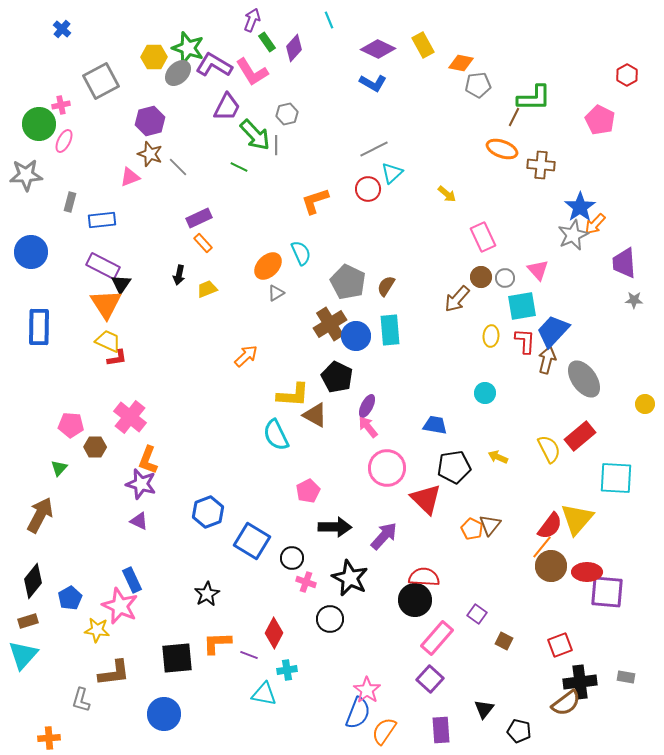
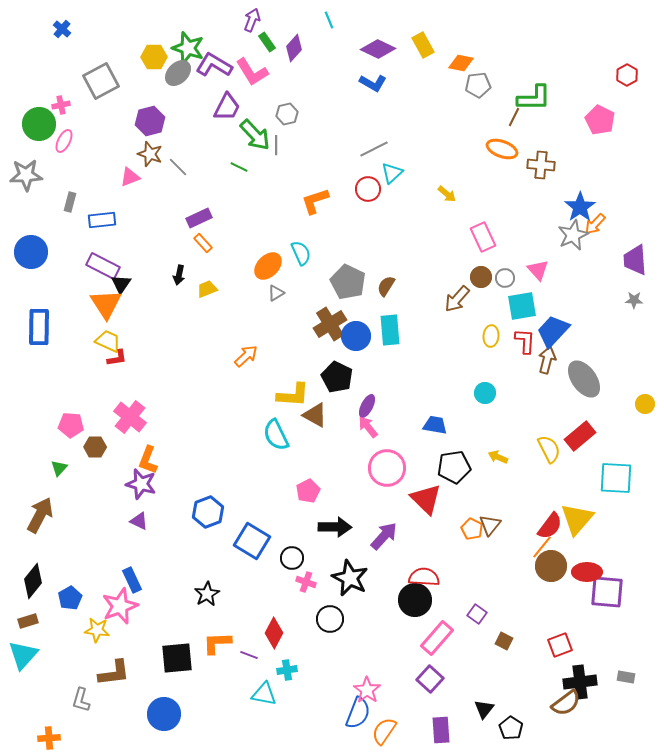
purple trapezoid at (624, 263): moved 11 px right, 3 px up
pink star at (120, 606): rotated 27 degrees clockwise
black pentagon at (519, 731): moved 8 px left, 3 px up; rotated 20 degrees clockwise
